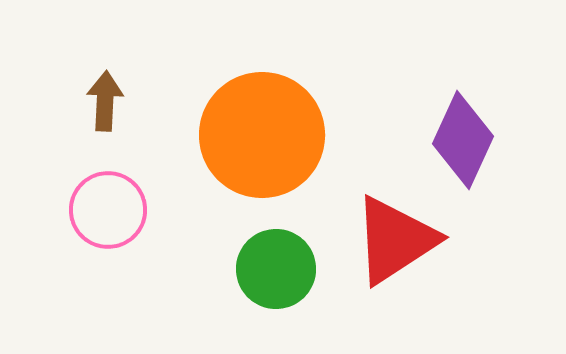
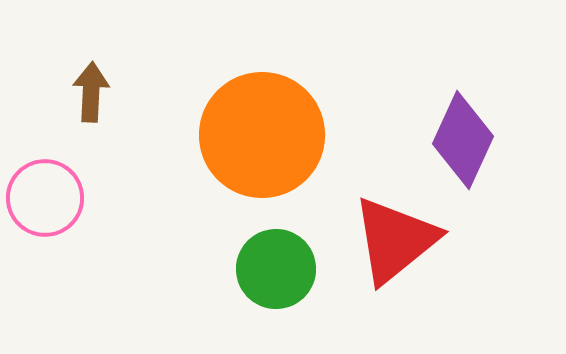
brown arrow: moved 14 px left, 9 px up
pink circle: moved 63 px left, 12 px up
red triangle: rotated 6 degrees counterclockwise
